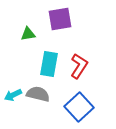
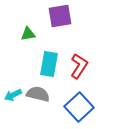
purple square: moved 3 px up
